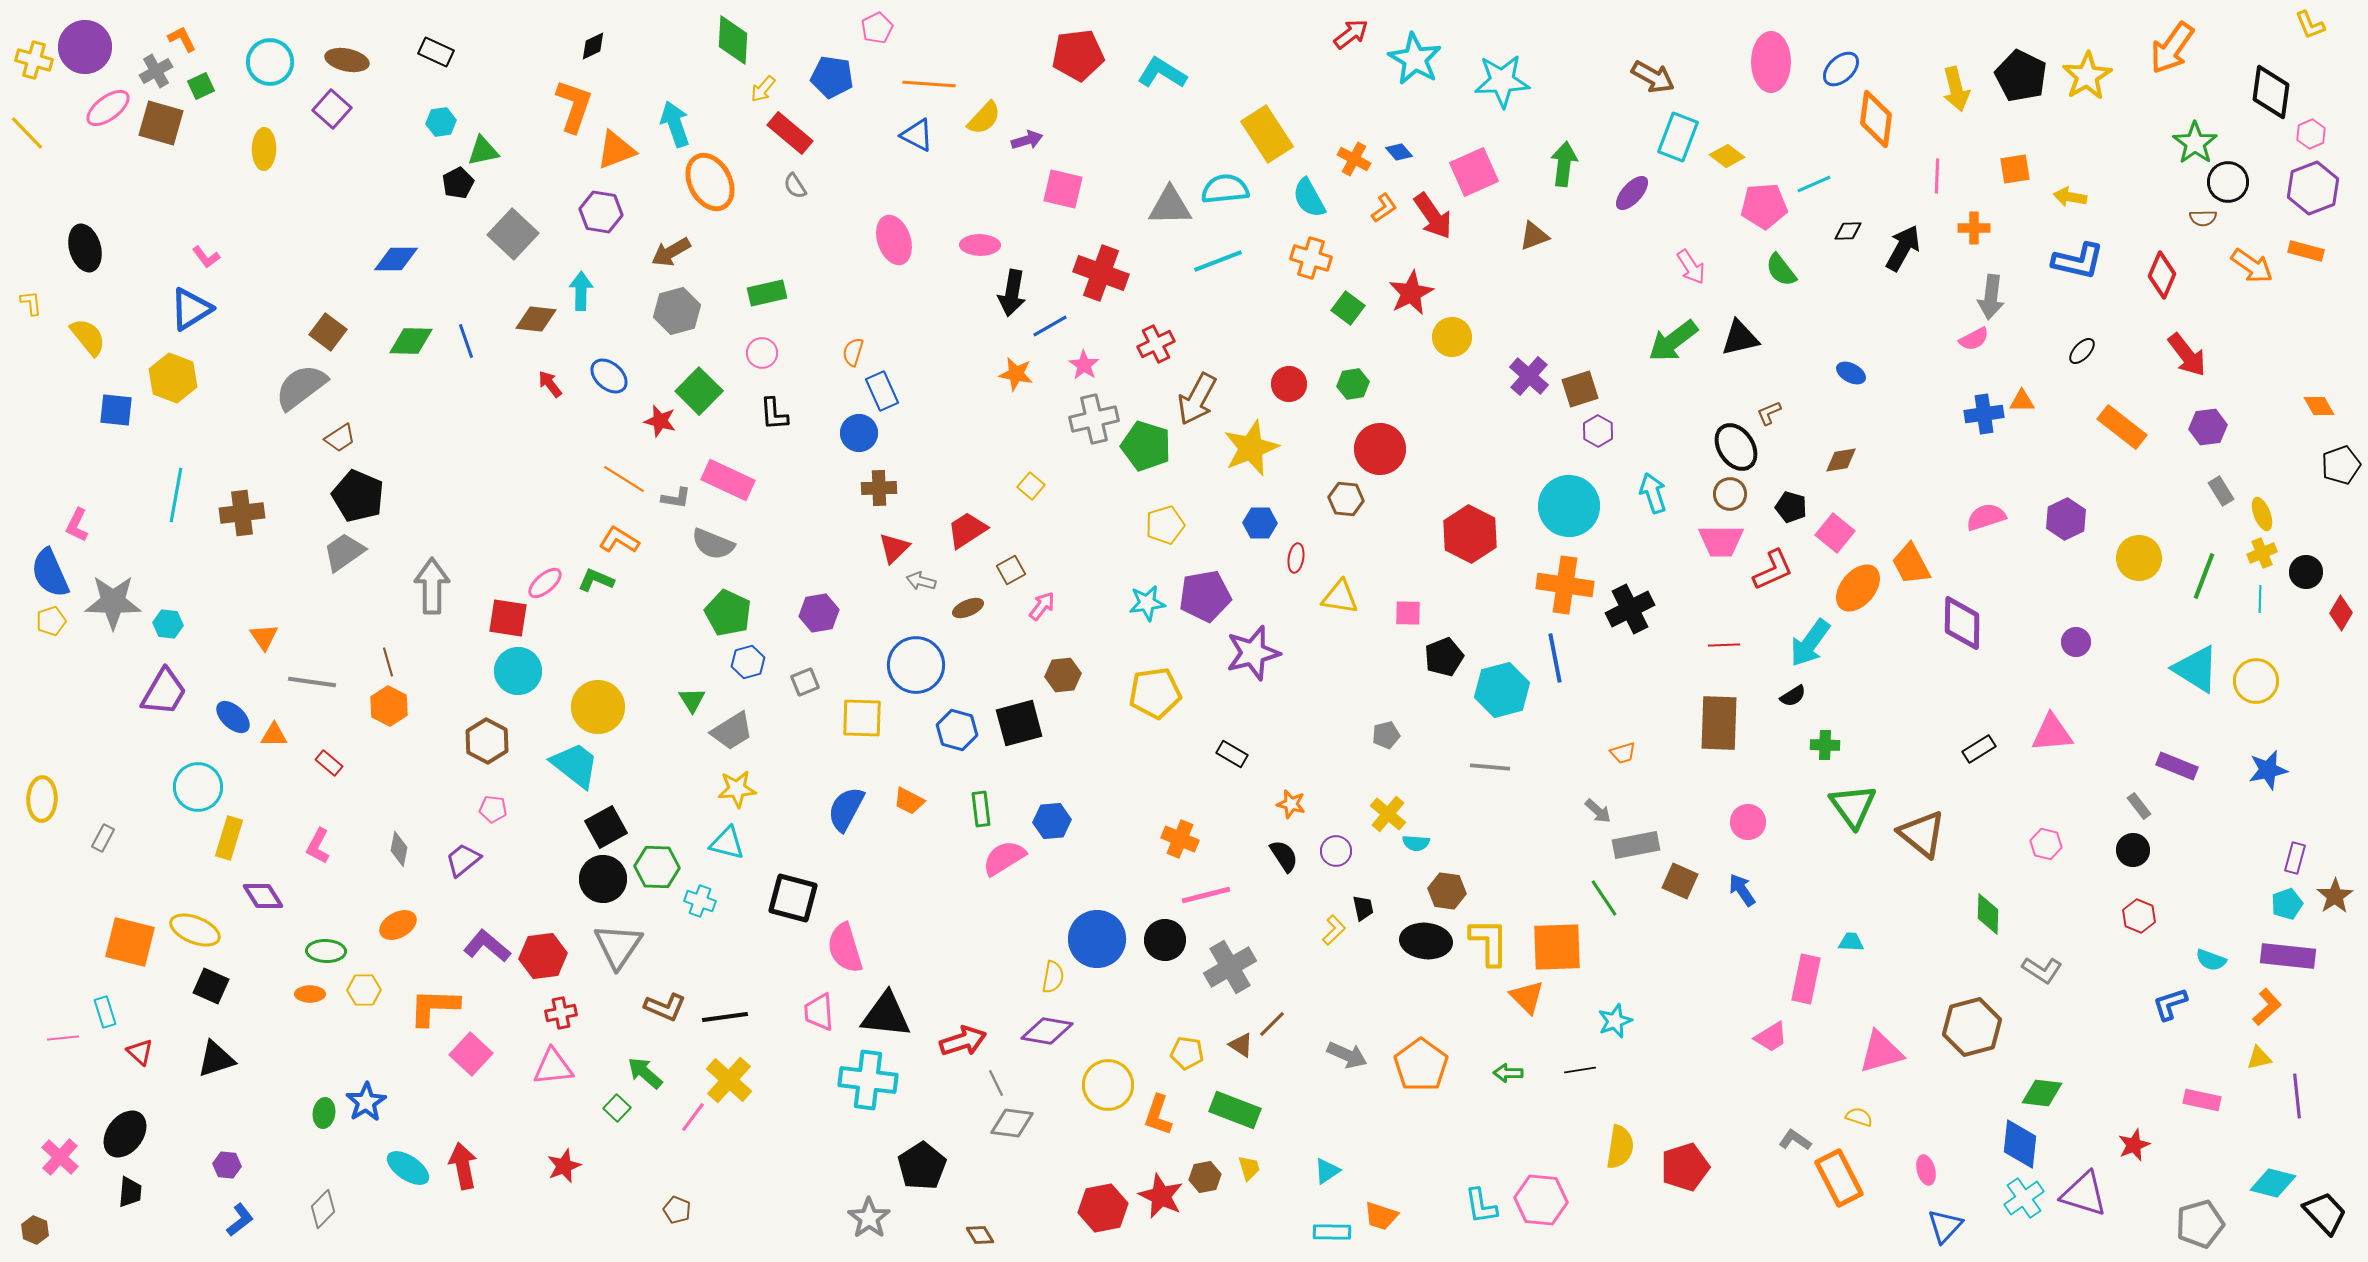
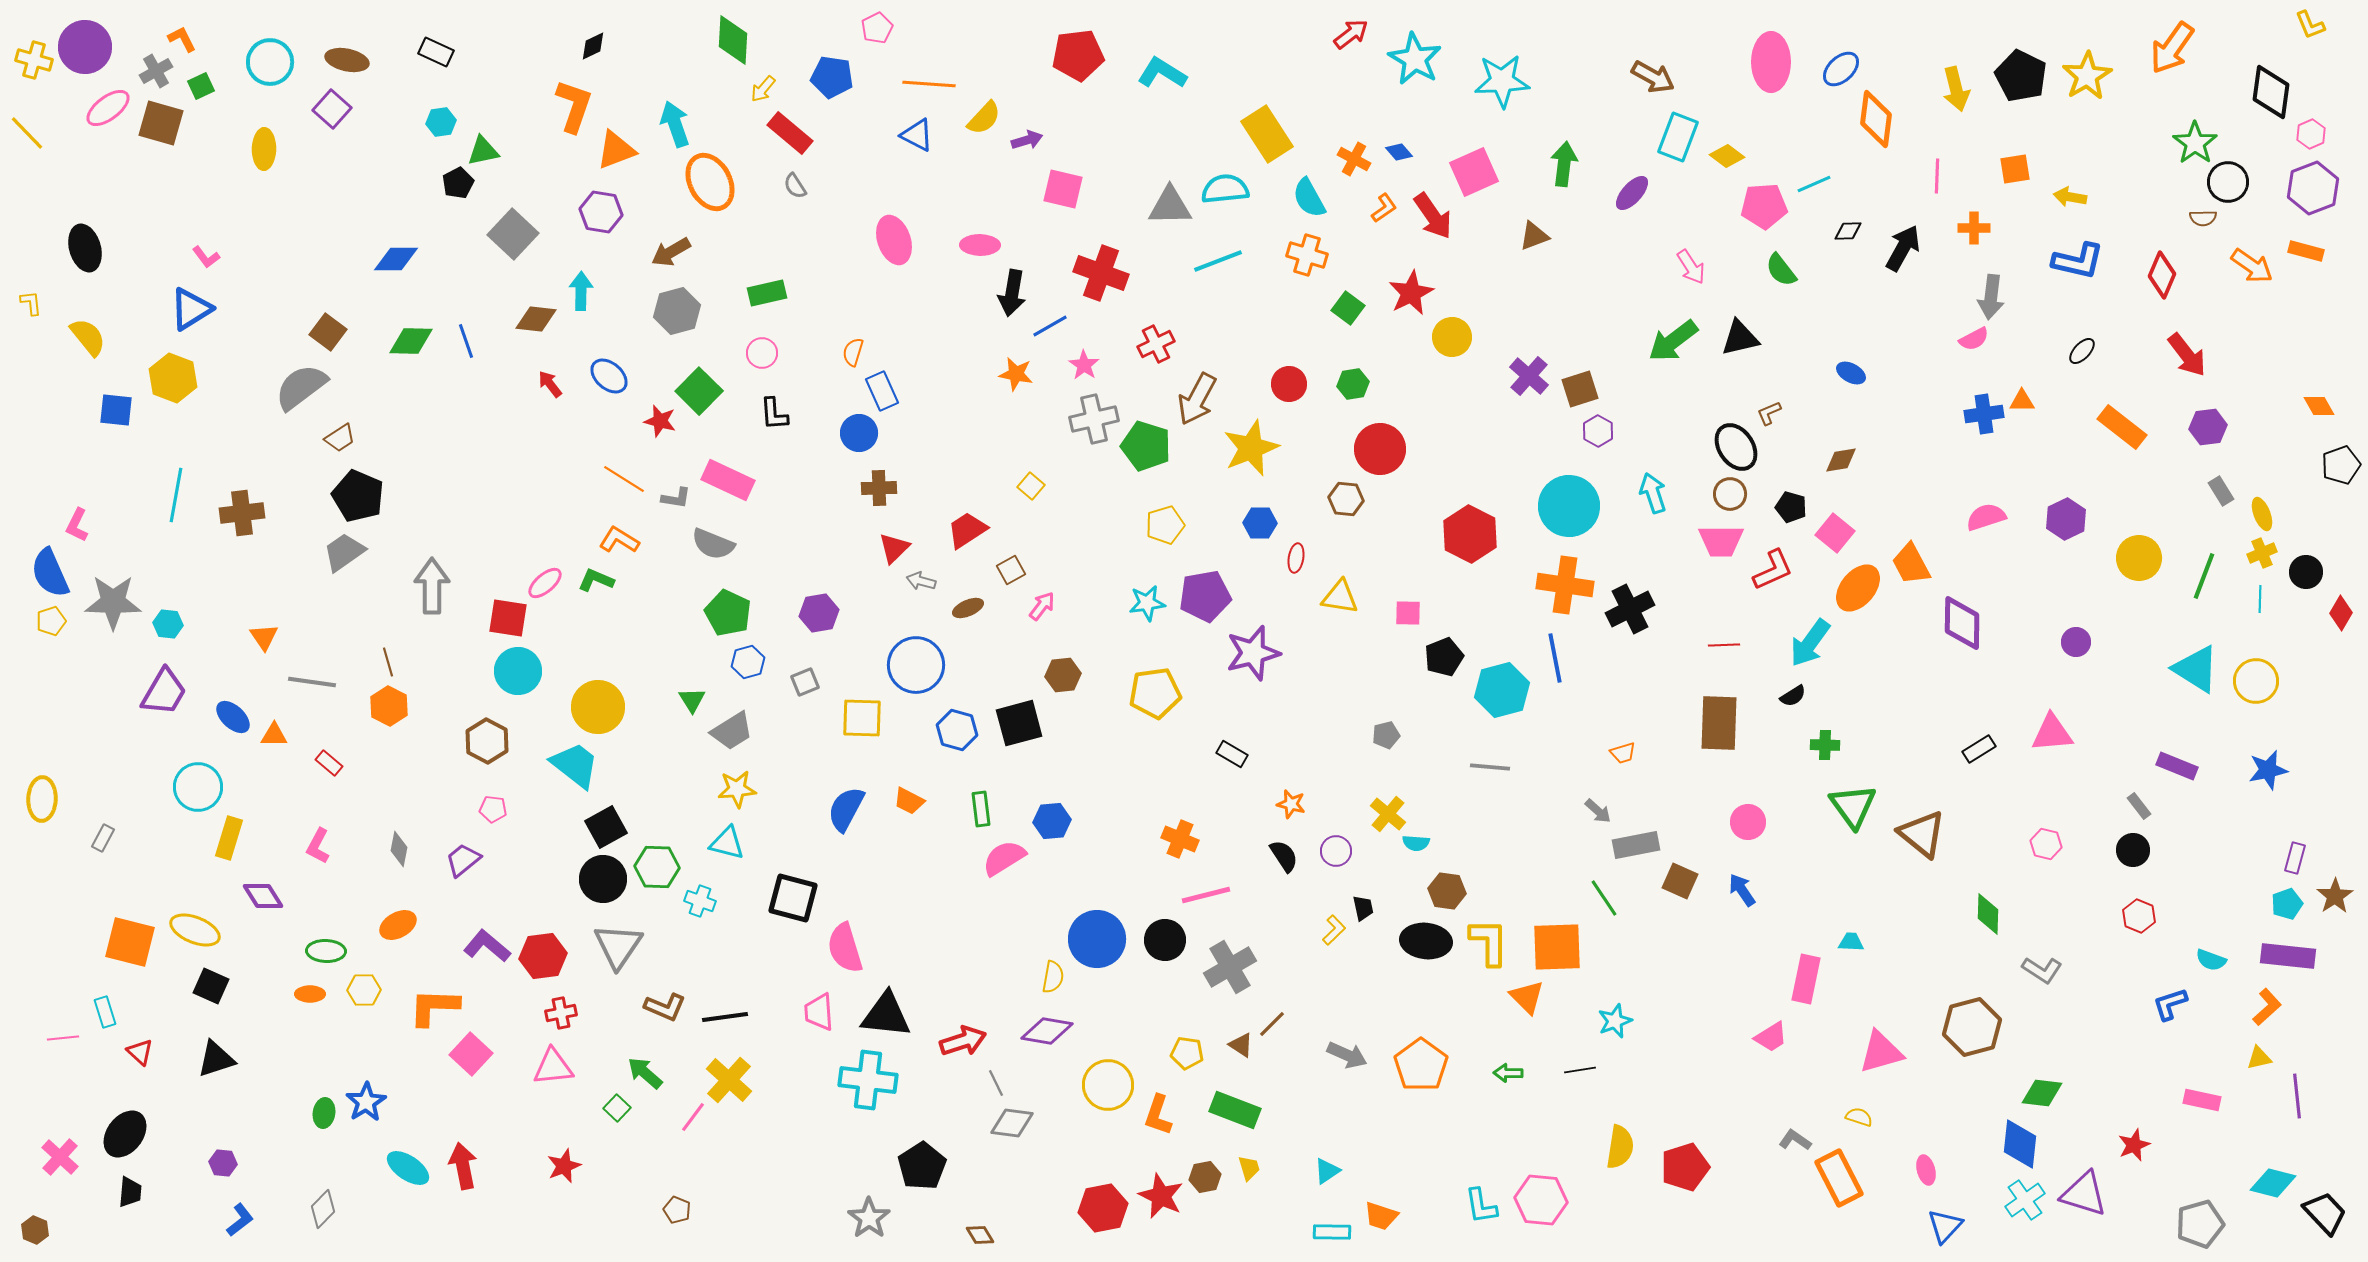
orange cross at (1311, 258): moved 4 px left, 3 px up
purple hexagon at (227, 1165): moved 4 px left, 2 px up
cyan cross at (2024, 1198): moved 1 px right, 2 px down
